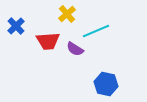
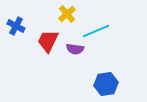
blue cross: rotated 18 degrees counterclockwise
red trapezoid: rotated 120 degrees clockwise
purple semicircle: rotated 24 degrees counterclockwise
blue hexagon: rotated 20 degrees counterclockwise
